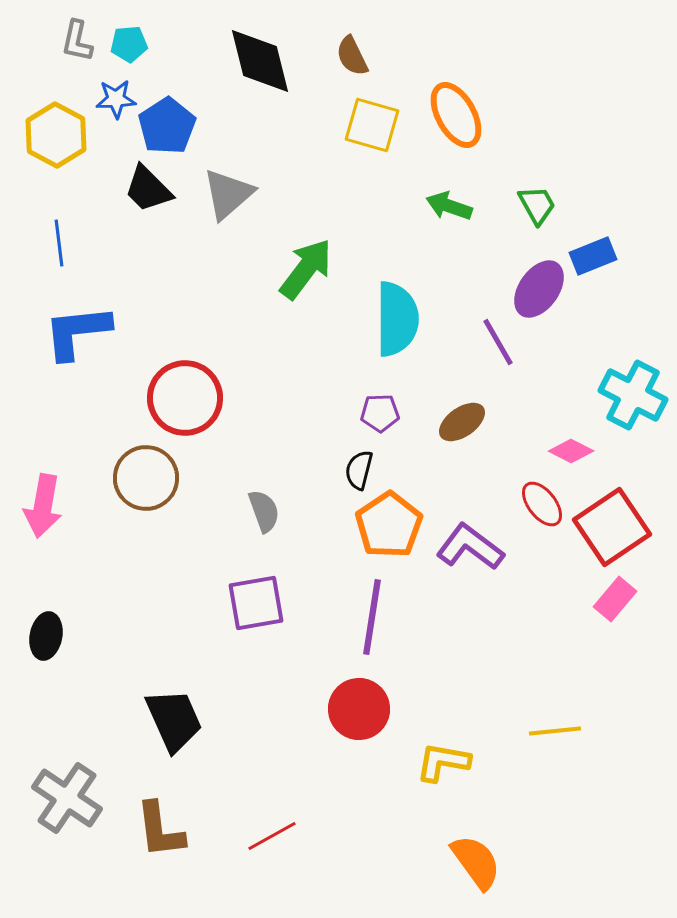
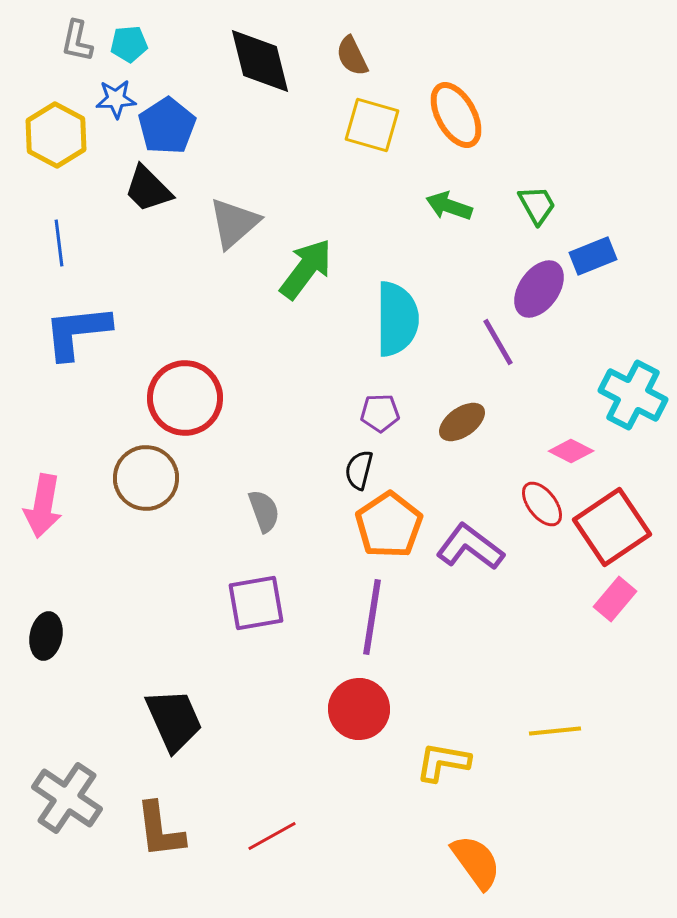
gray triangle at (228, 194): moved 6 px right, 29 px down
